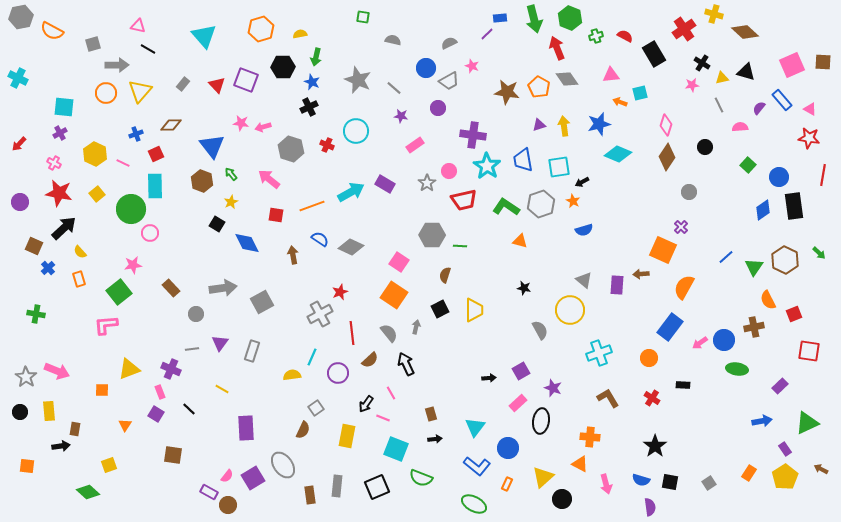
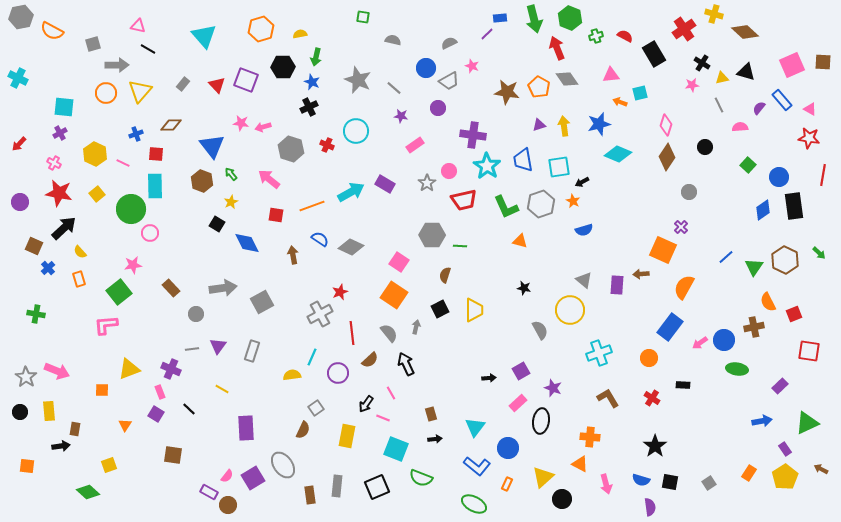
red square at (156, 154): rotated 28 degrees clockwise
green L-shape at (506, 207): rotated 148 degrees counterclockwise
orange semicircle at (768, 300): moved 2 px down
purple triangle at (220, 343): moved 2 px left, 3 px down
